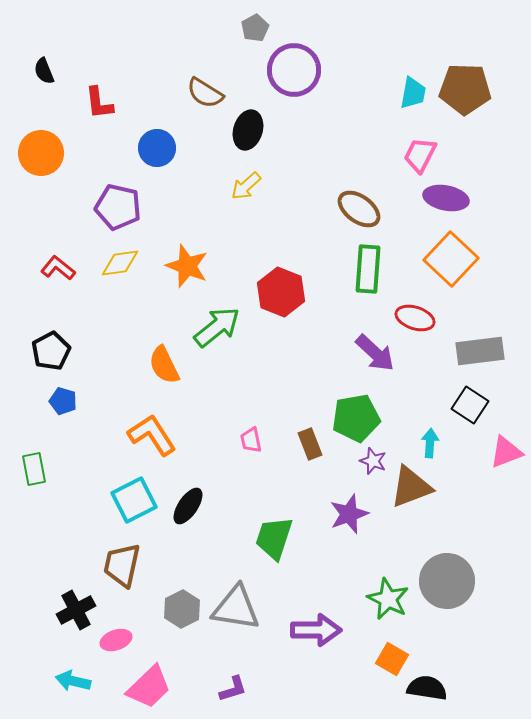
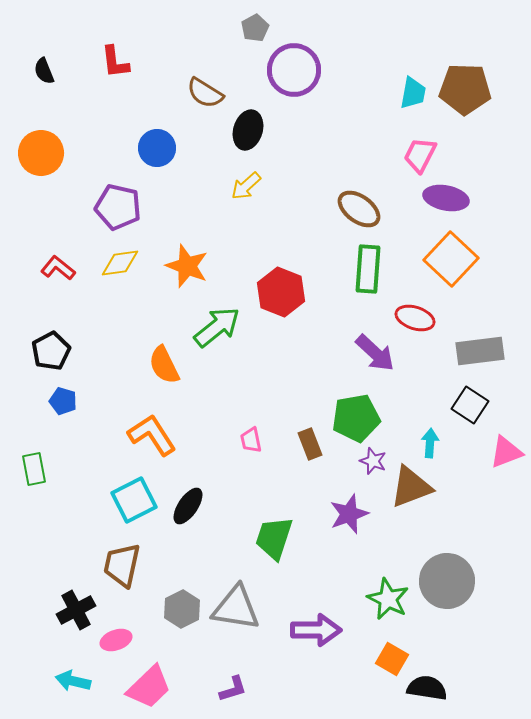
red L-shape at (99, 103): moved 16 px right, 41 px up
